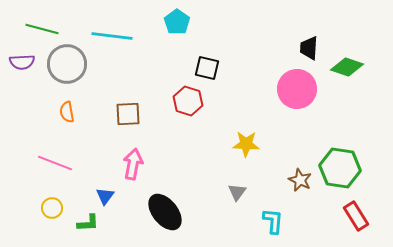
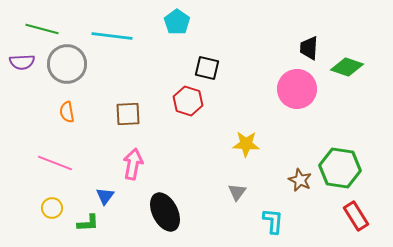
black ellipse: rotated 12 degrees clockwise
